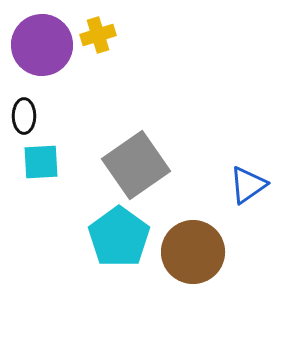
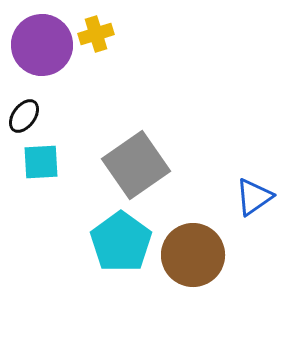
yellow cross: moved 2 px left, 1 px up
black ellipse: rotated 36 degrees clockwise
blue triangle: moved 6 px right, 12 px down
cyan pentagon: moved 2 px right, 5 px down
brown circle: moved 3 px down
